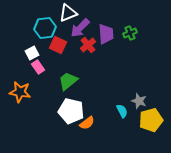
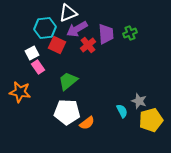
purple arrow: moved 3 px left, 1 px down; rotated 15 degrees clockwise
red square: moved 1 px left
white pentagon: moved 4 px left, 1 px down; rotated 10 degrees counterclockwise
